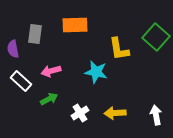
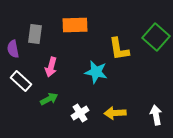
pink arrow: moved 4 px up; rotated 60 degrees counterclockwise
